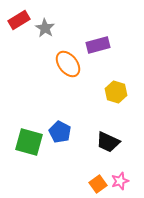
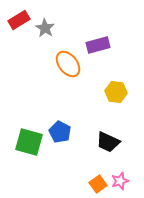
yellow hexagon: rotated 10 degrees counterclockwise
